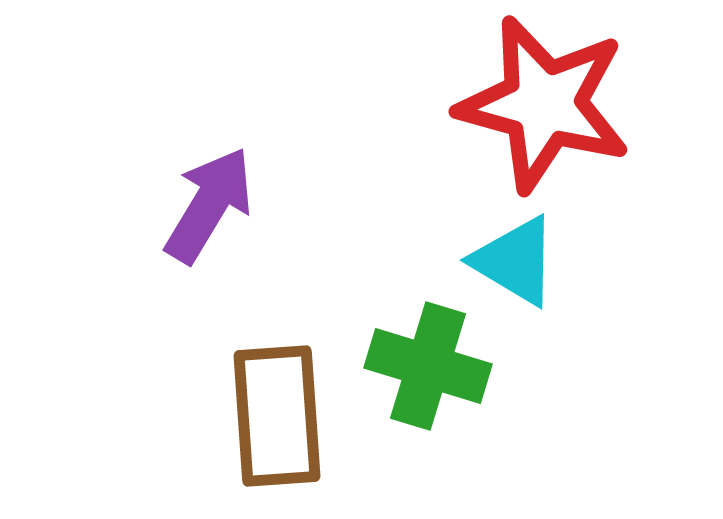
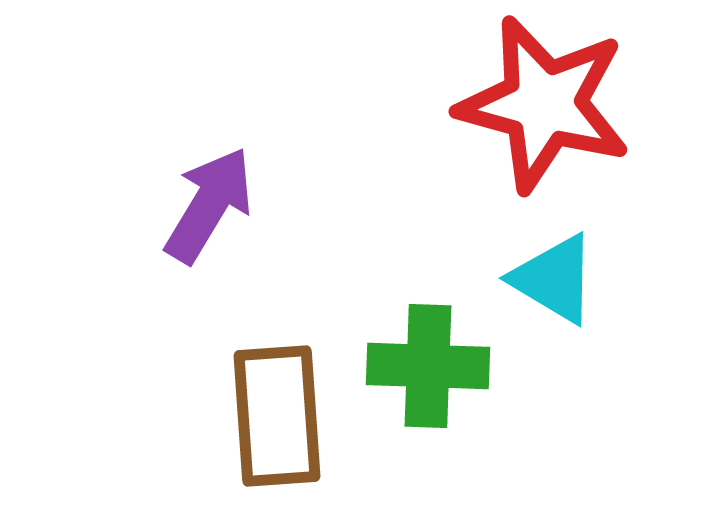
cyan triangle: moved 39 px right, 18 px down
green cross: rotated 15 degrees counterclockwise
